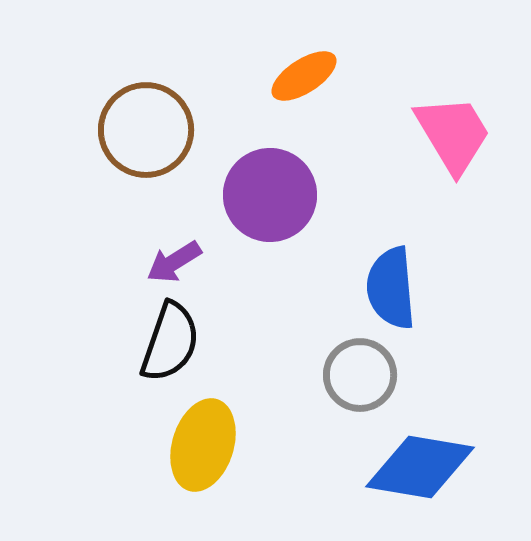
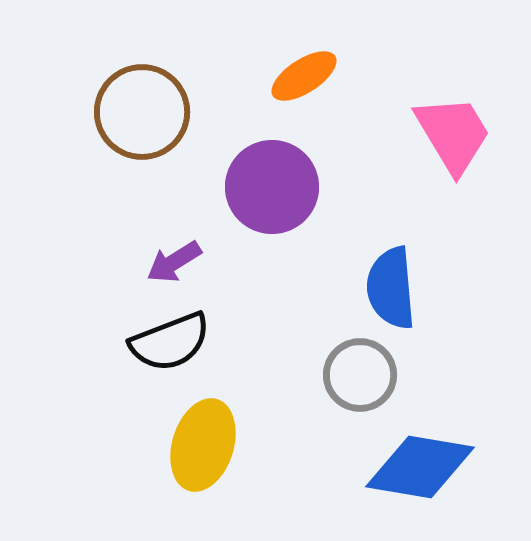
brown circle: moved 4 px left, 18 px up
purple circle: moved 2 px right, 8 px up
black semicircle: rotated 50 degrees clockwise
